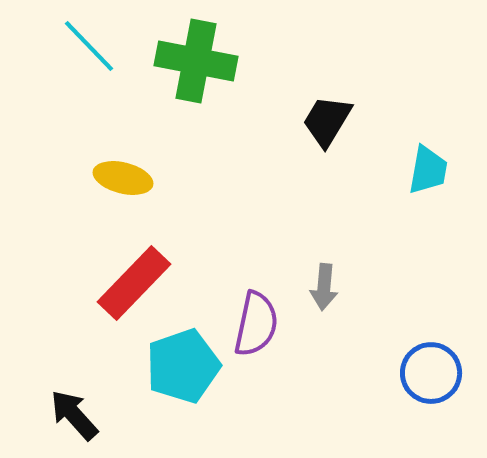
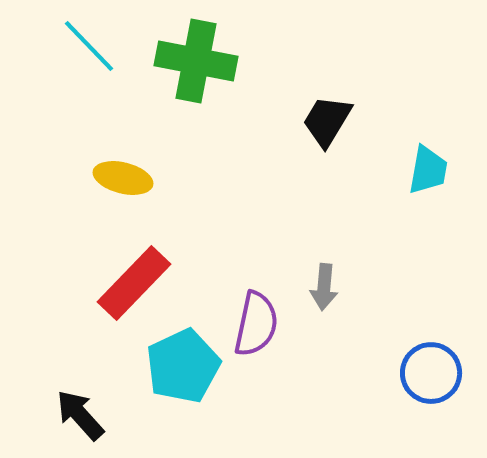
cyan pentagon: rotated 6 degrees counterclockwise
black arrow: moved 6 px right
